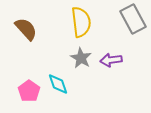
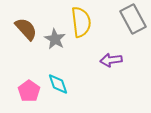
gray star: moved 26 px left, 19 px up
